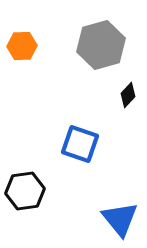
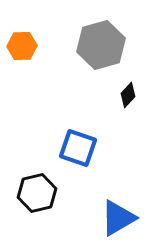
blue square: moved 2 px left, 4 px down
black hexagon: moved 12 px right, 2 px down; rotated 6 degrees counterclockwise
blue triangle: moved 2 px left, 1 px up; rotated 39 degrees clockwise
